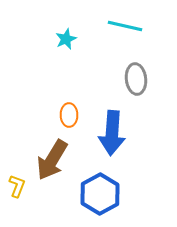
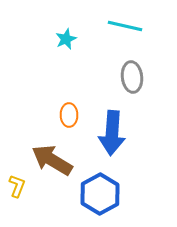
gray ellipse: moved 4 px left, 2 px up
brown arrow: rotated 90 degrees clockwise
